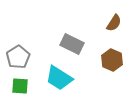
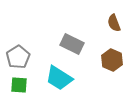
brown semicircle: rotated 126 degrees clockwise
green square: moved 1 px left, 1 px up
